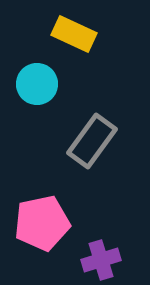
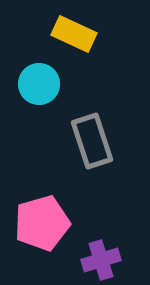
cyan circle: moved 2 px right
gray rectangle: rotated 54 degrees counterclockwise
pink pentagon: rotated 4 degrees counterclockwise
